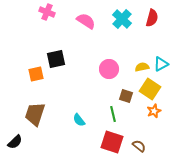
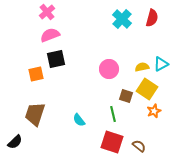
pink cross: rotated 28 degrees clockwise
pink semicircle: moved 36 px left, 14 px down; rotated 54 degrees counterclockwise
yellow square: moved 3 px left
